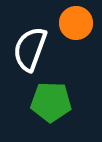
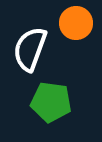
green pentagon: rotated 6 degrees clockwise
